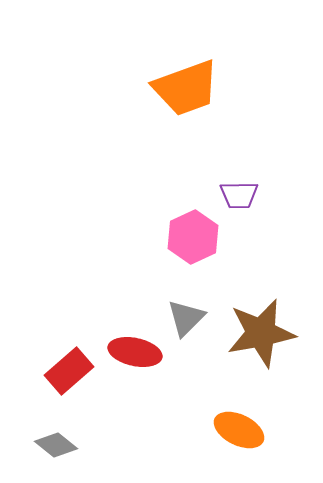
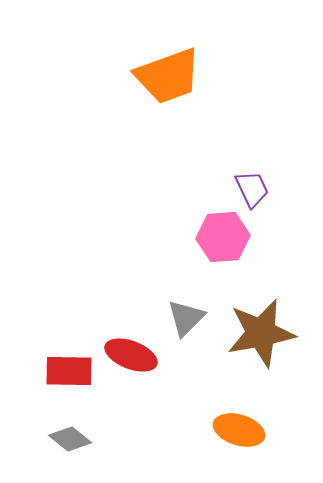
orange trapezoid: moved 18 px left, 12 px up
purple trapezoid: moved 13 px right, 6 px up; rotated 114 degrees counterclockwise
pink hexagon: moved 30 px right; rotated 21 degrees clockwise
red ellipse: moved 4 px left, 3 px down; rotated 9 degrees clockwise
red rectangle: rotated 42 degrees clockwise
orange ellipse: rotated 9 degrees counterclockwise
gray diamond: moved 14 px right, 6 px up
